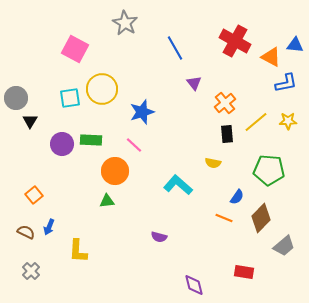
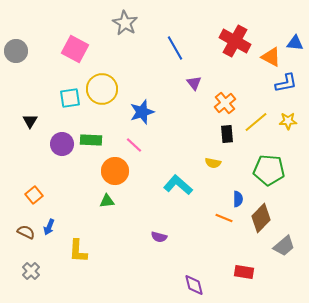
blue triangle: moved 2 px up
gray circle: moved 47 px up
blue semicircle: moved 1 px right, 2 px down; rotated 35 degrees counterclockwise
